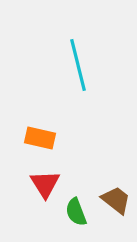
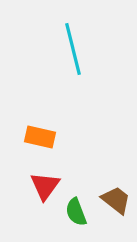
cyan line: moved 5 px left, 16 px up
orange rectangle: moved 1 px up
red triangle: moved 2 px down; rotated 8 degrees clockwise
